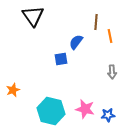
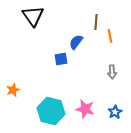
blue star: moved 7 px right, 3 px up; rotated 24 degrees counterclockwise
